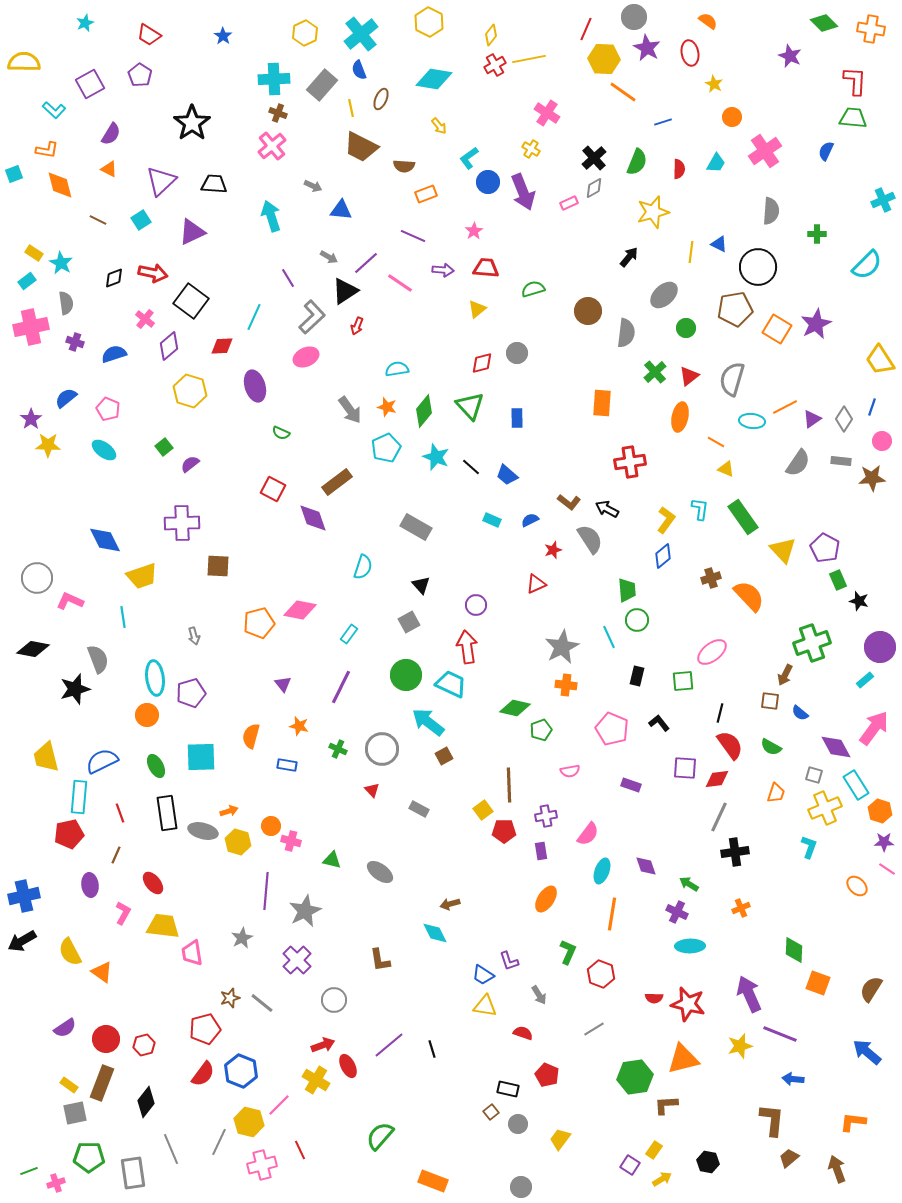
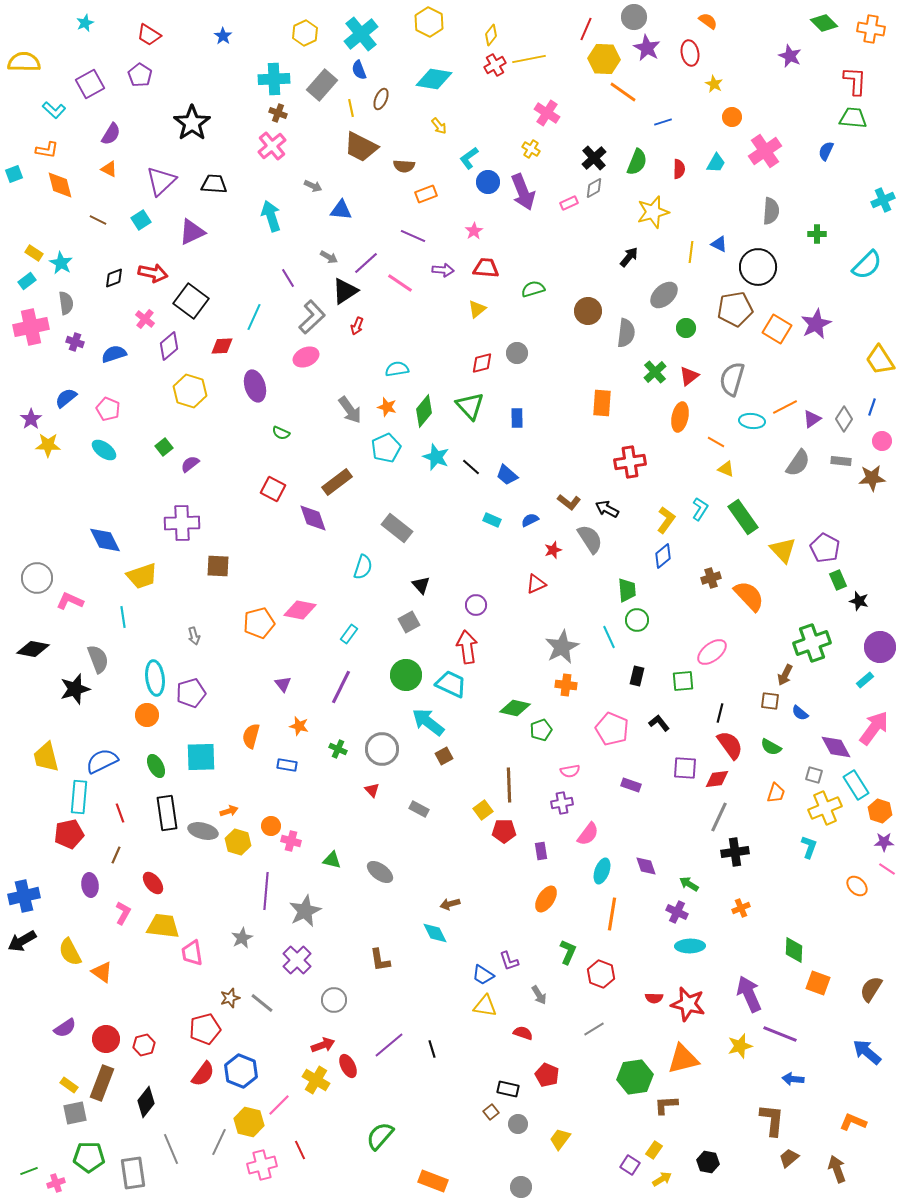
cyan L-shape at (700, 509): rotated 25 degrees clockwise
gray rectangle at (416, 527): moved 19 px left, 1 px down; rotated 8 degrees clockwise
purple cross at (546, 816): moved 16 px right, 13 px up
orange L-shape at (853, 1122): rotated 16 degrees clockwise
